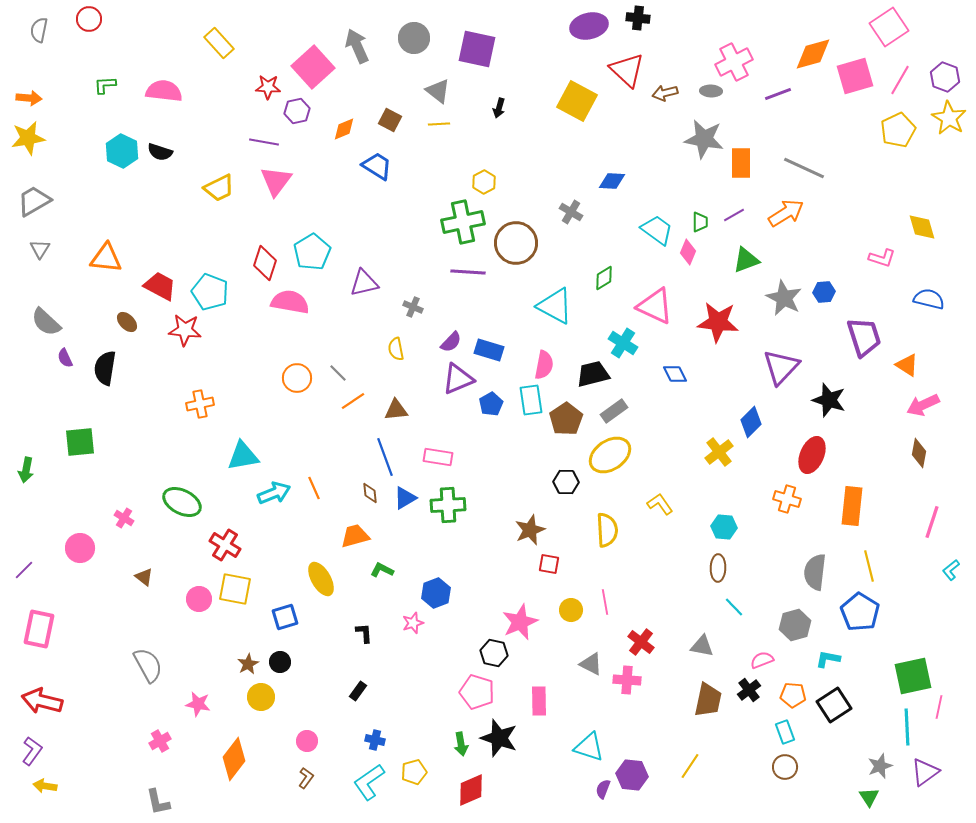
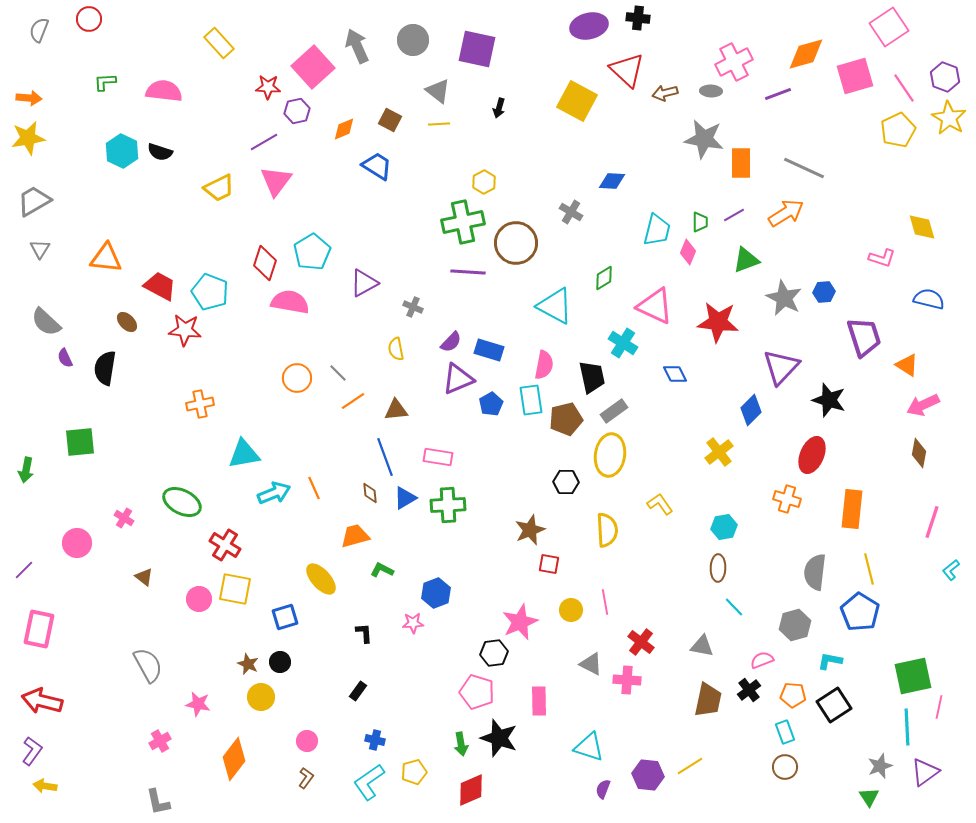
gray semicircle at (39, 30): rotated 10 degrees clockwise
gray circle at (414, 38): moved 1 px left, 2 px down
orange diamond at (813, 54): moved 7 px left
pink line at (900, 80): moved 4 px right, 8 px down; rotated 64 degrees counterclockwise
green L-shape at (105, 85): moved 3 px up
purple line at (264, 142): rotated 40 degrees counterclockwise
cyan trapezoid at (657, 230): rotated 68 degrees clockwise
purple triangle at (364, 283): rotated 16 degrees counterclockwise
black trapezoid at (593, 374): moved 1 px left, 3 px down; rotated 92 degrees clockwise
brown pentagon at (566, 419): rotated 20 degrees clockwise
blue diamond at (751, 422): moved 12 px up
yellow ellipse at (610, 455): rotated 48 degrees counterclockwise
cyan triangle at (243, 456): moved 1 px right, 2 px up
orange rectangle at (852, 506): moved 3 px down
cyan hexagon at (724, 527): rotated 15 degrees counterclockwise
pink circle at (80, 548): moved 3 px left, 5 px up
yellow line at (869, 566): moved 3 px down
yellow ellipse at (321, 579): rotated 12 degrees counterclockwise
pink star at (413, 623): rotated 15 degrees clockwise
black hexagon at (494, 653): rotated 20 degrees counterclockwise
cyan L-shape at (828, 659): moved 2 px right, 2 px down
brown star at (248, 664): rotated 20 degrees counterclockwise
yellow line at (690, 766): rotated 24 degrees clockwise
purple hexagon at (632, 775): moved 16 px right
